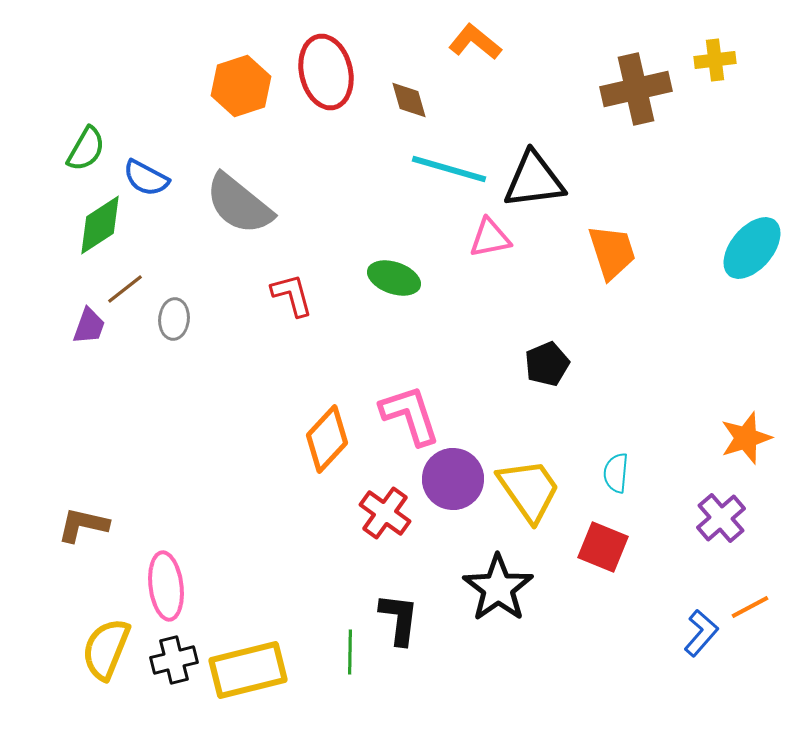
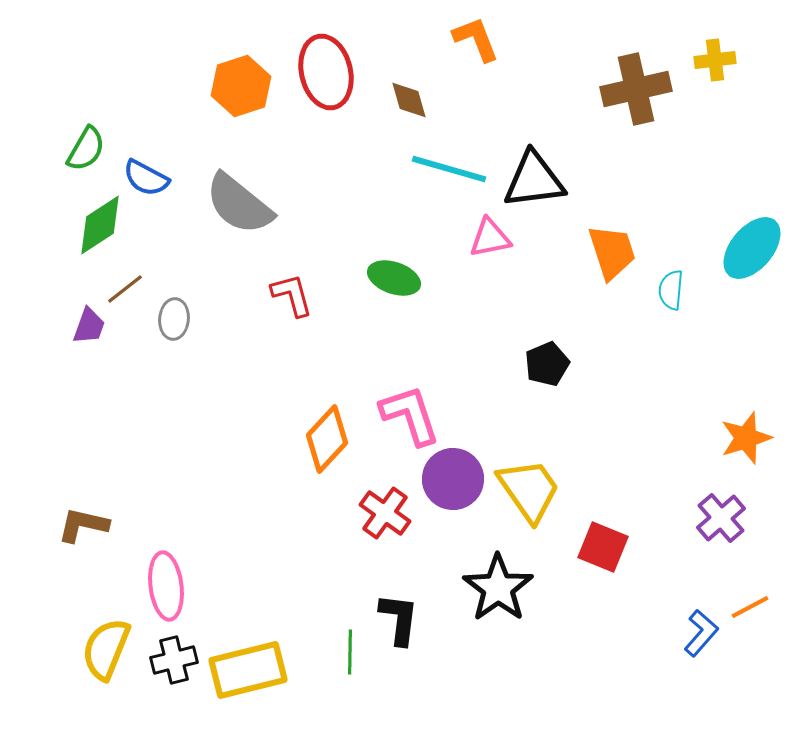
orange L-shape: moved 1 px right, 3 px up; rotated 30 degrees clockwise
cyan semicircle: moved 55 px right, 183 px up
